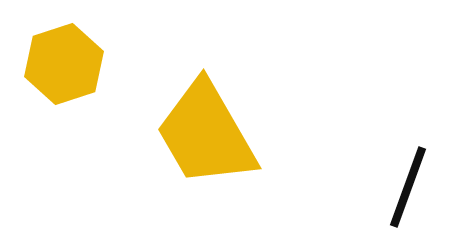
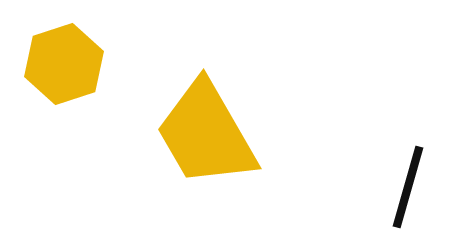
black line: rotated 4 degrees counterclockwise
